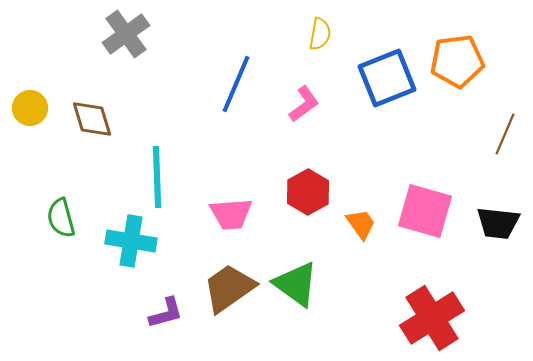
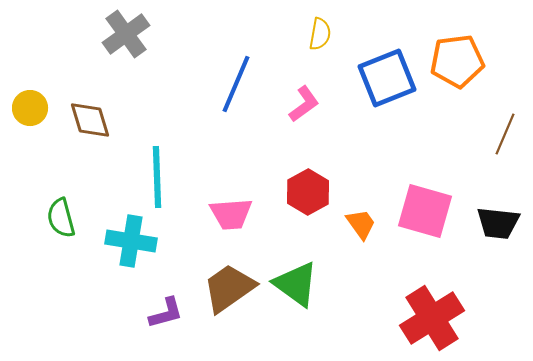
brown diamond: moved 2 px left, 1 px down
